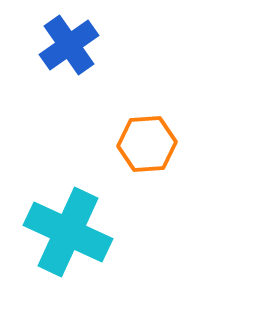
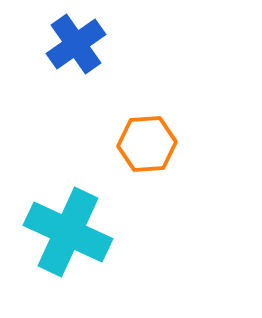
blue cross: moved 7 px right, 1 px up
